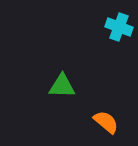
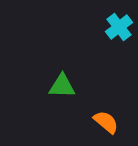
cyan cross: rotated 32 degrees clockwise
